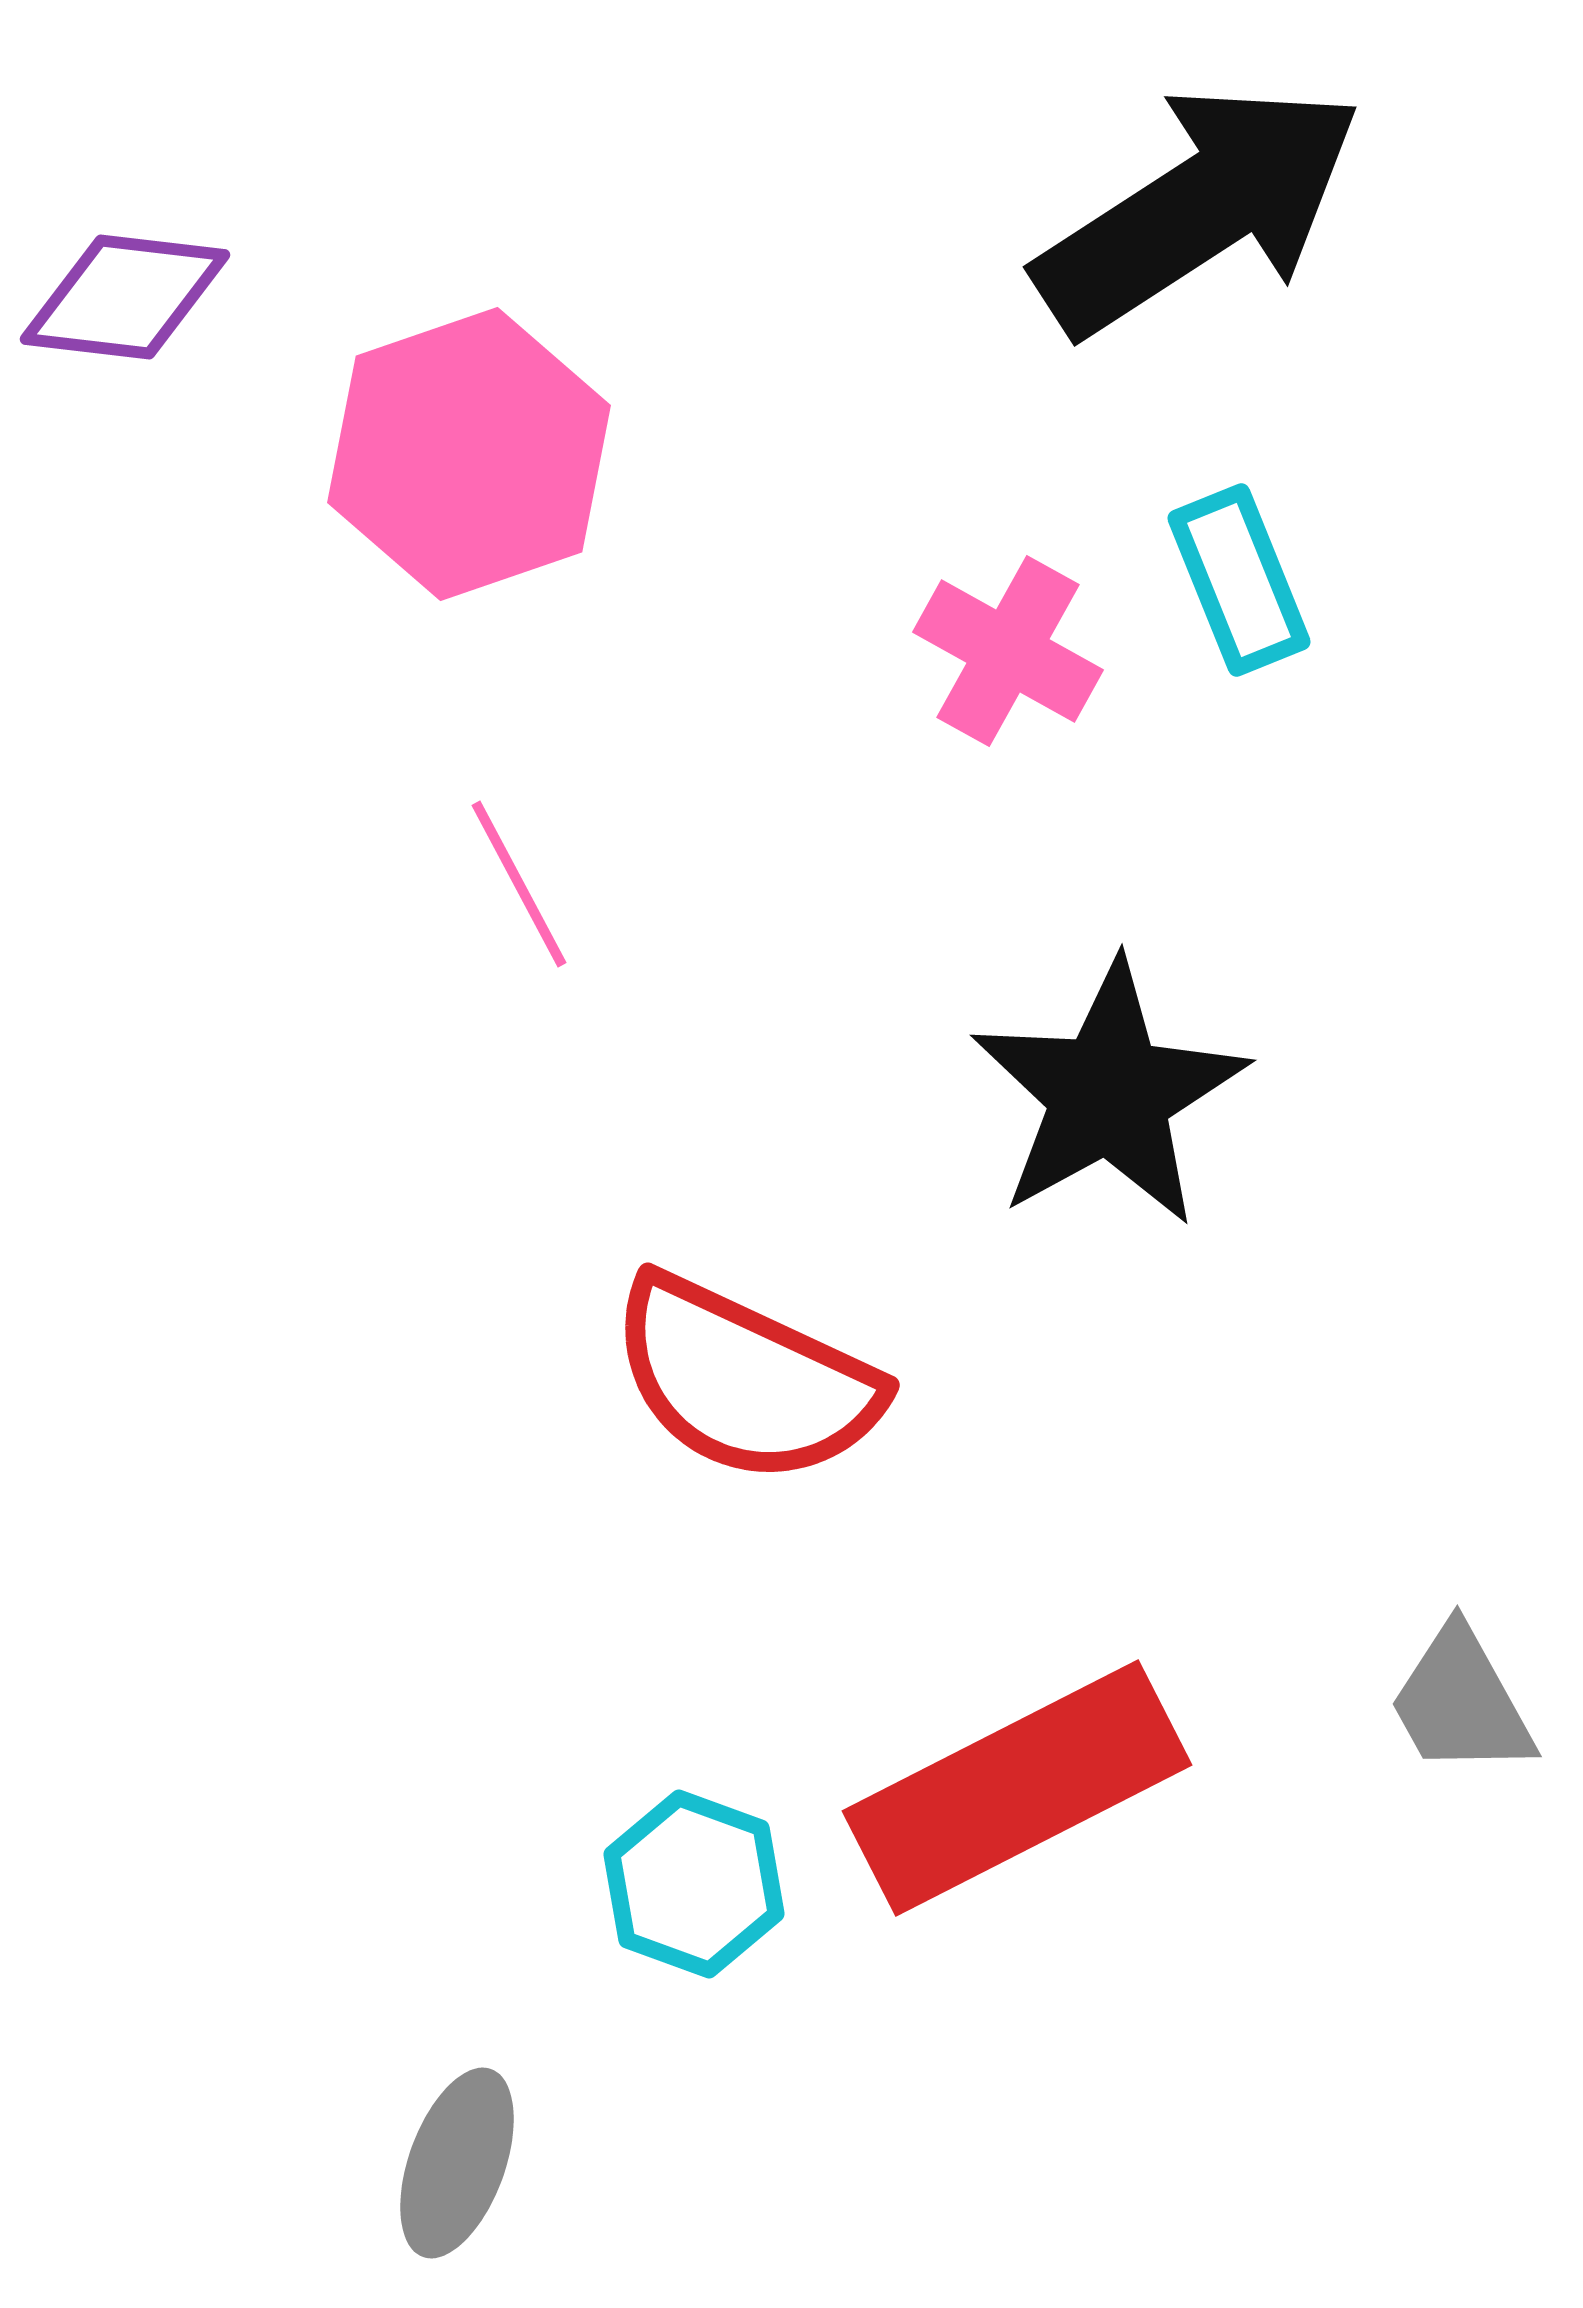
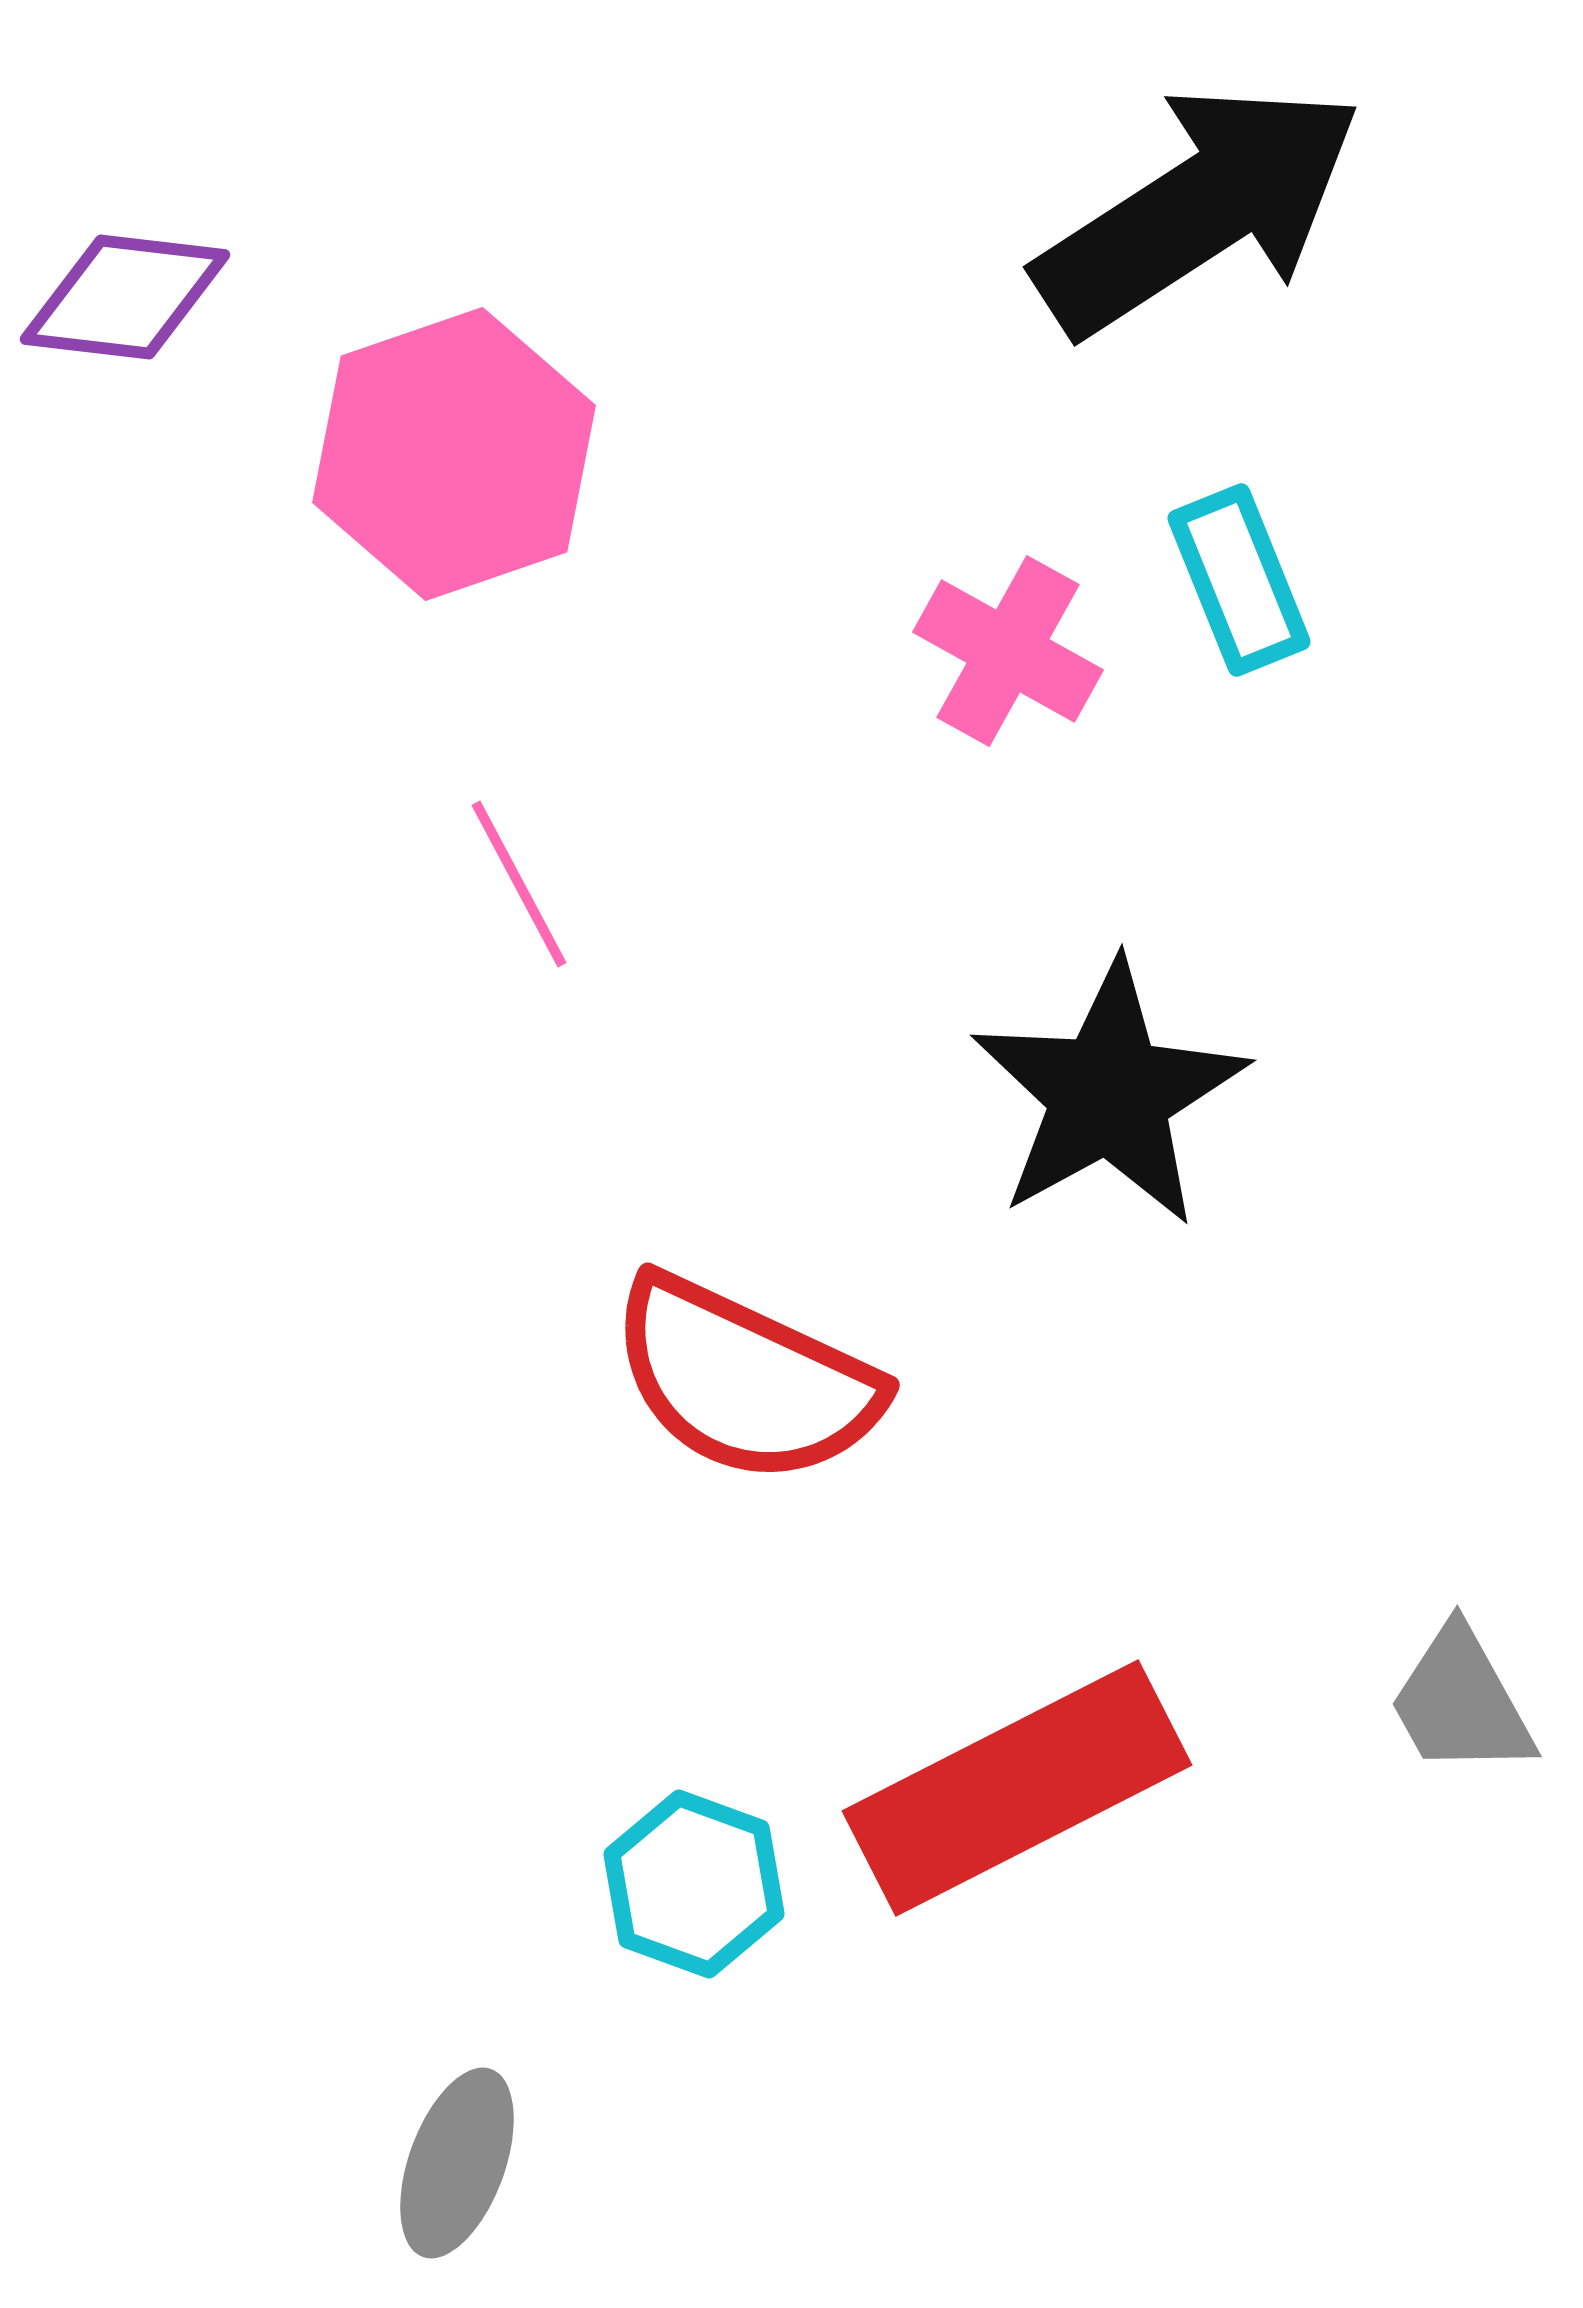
pink hexagon: moved 15 px left
